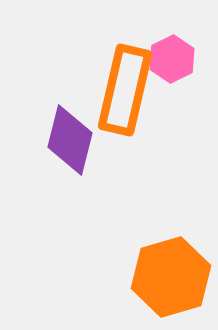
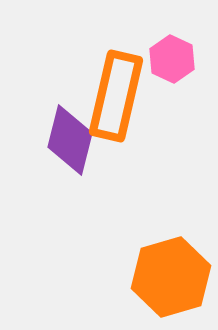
pink hexagon: rotated 9 degrees counterclockwise
orange rectangle: moved 9 px left, 6 px down
